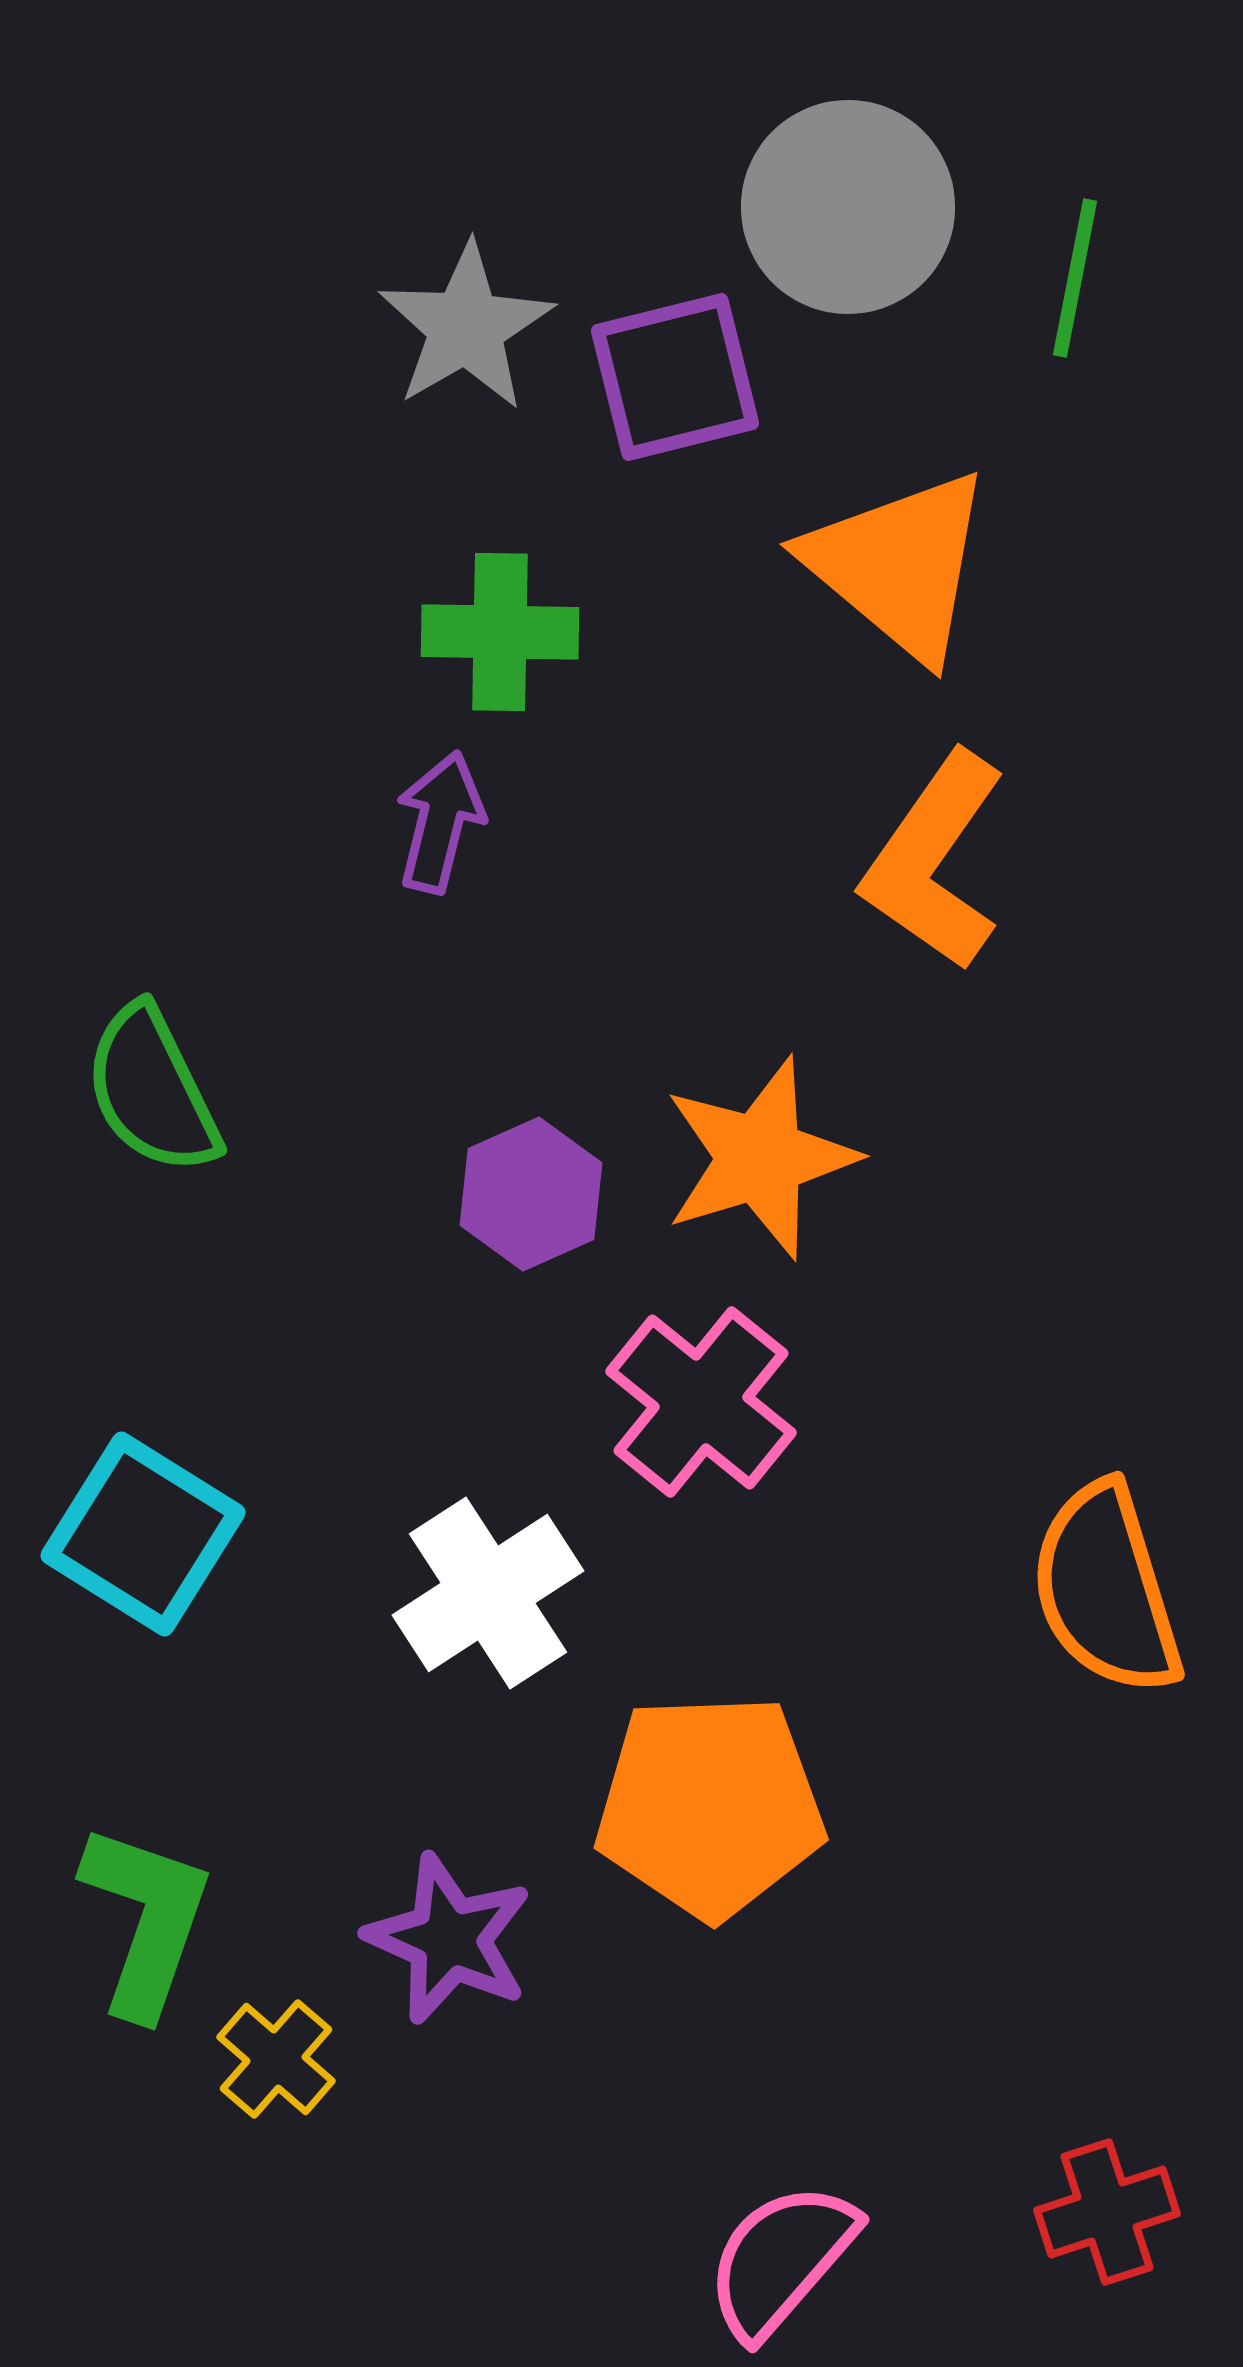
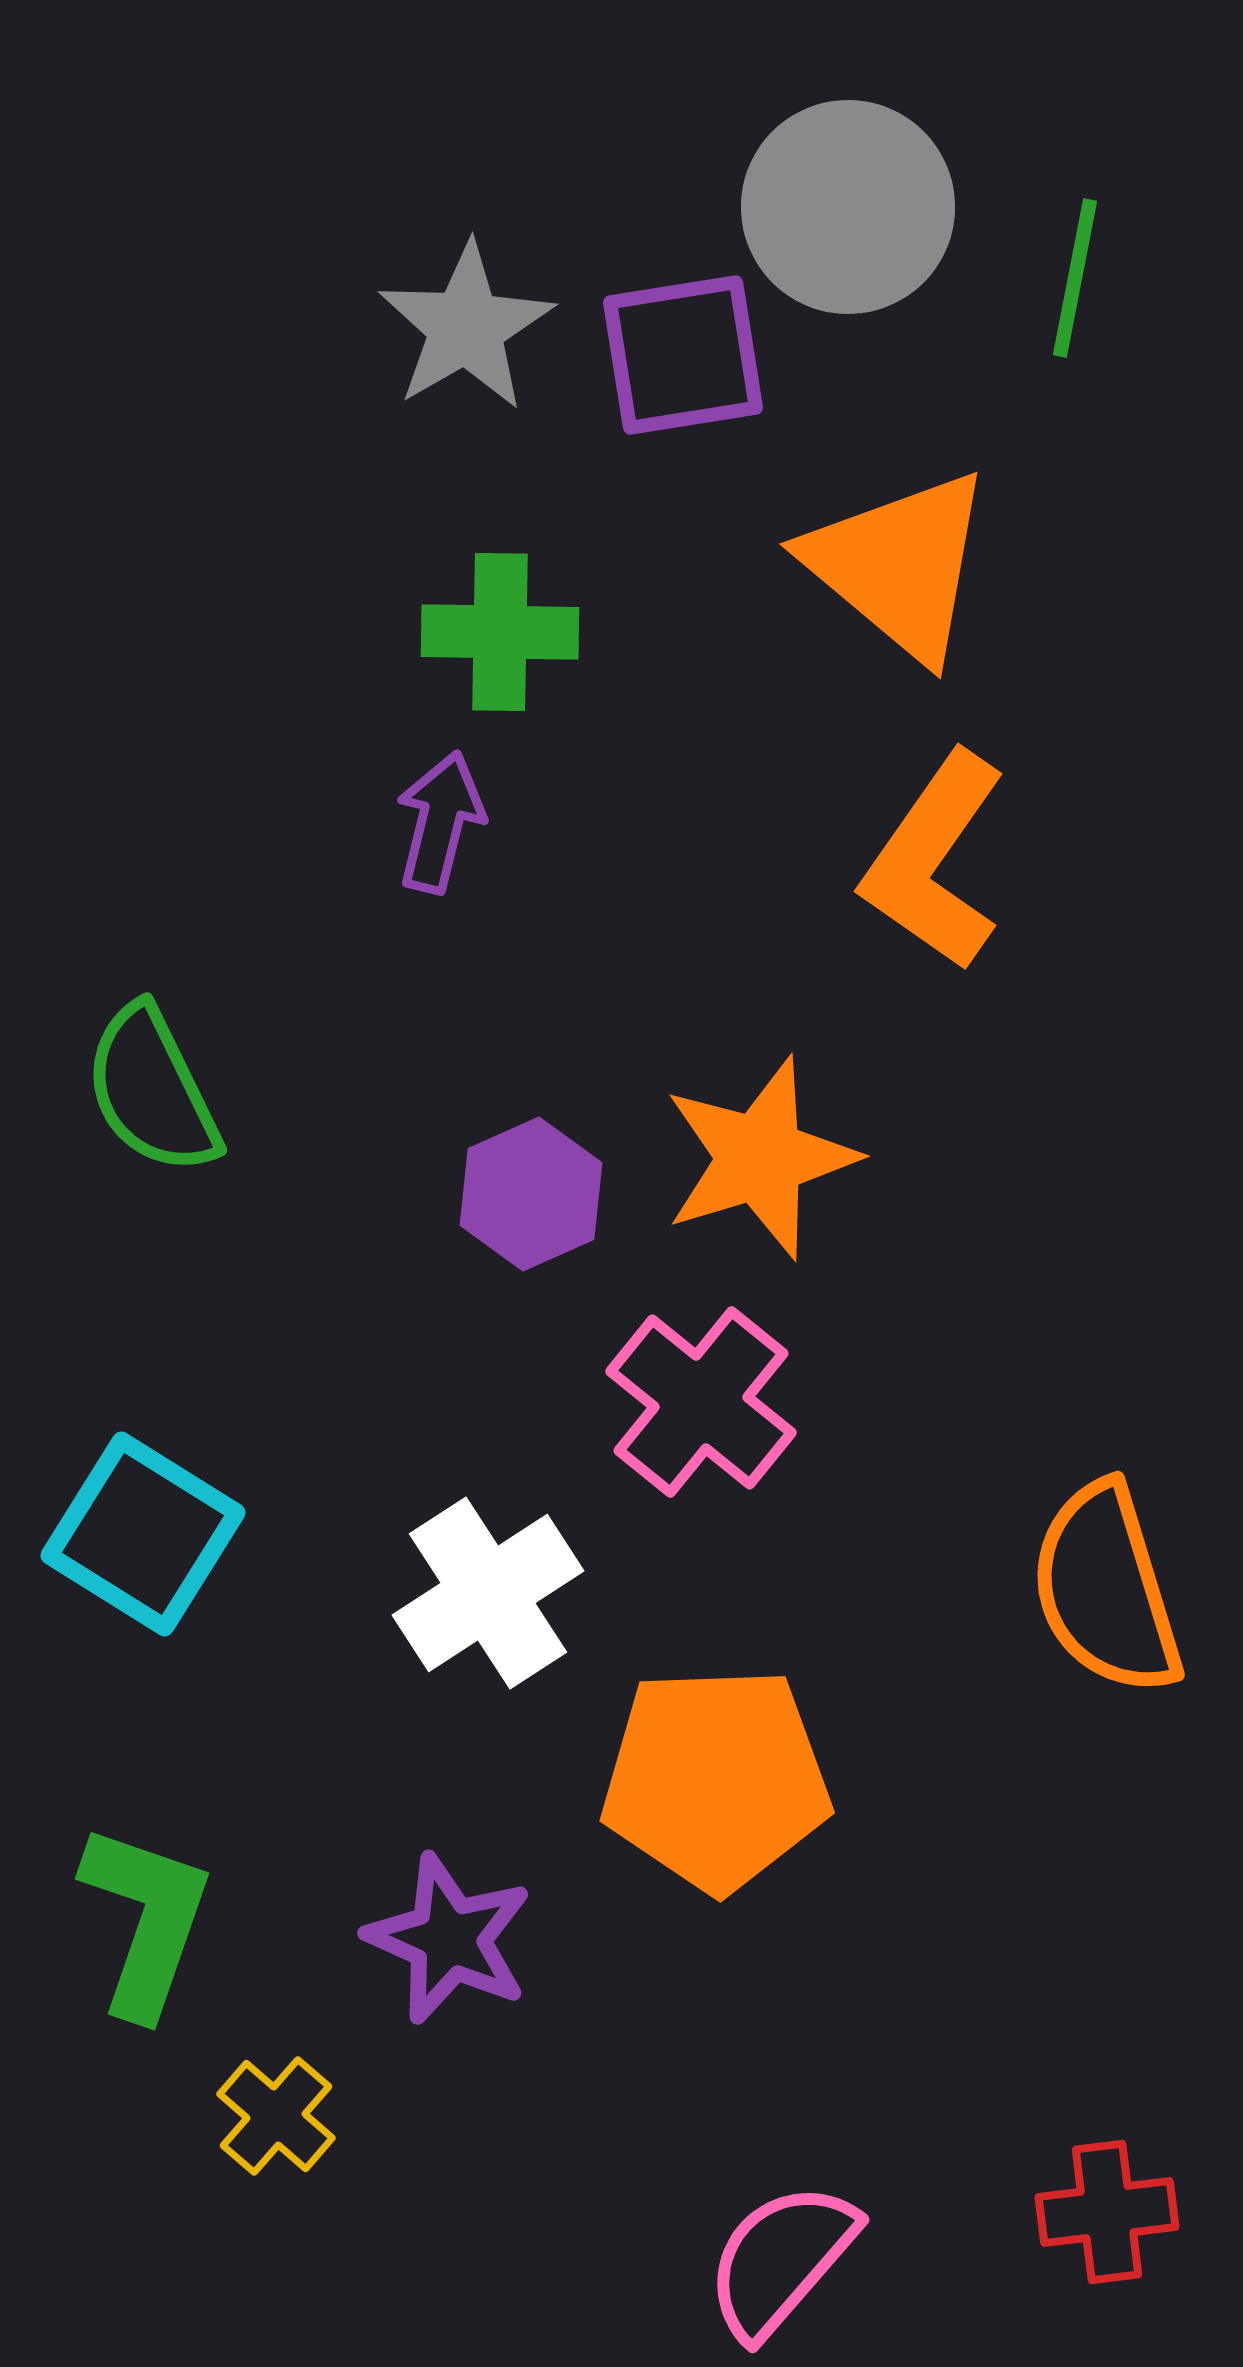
purple square: moved 8 px right, 22 px up; rotated 5 degrees clockwise
orange pentagon: moved 6 px right, 27 px up
yellow cross: moved 57 px down
red cross: rotated 11 degrees clockwise
